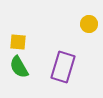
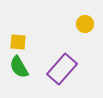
yellow circle: moved 4 px left
purple rectangle: moved 1 px left, 2 px down; rotated 24 degrees clockwise
